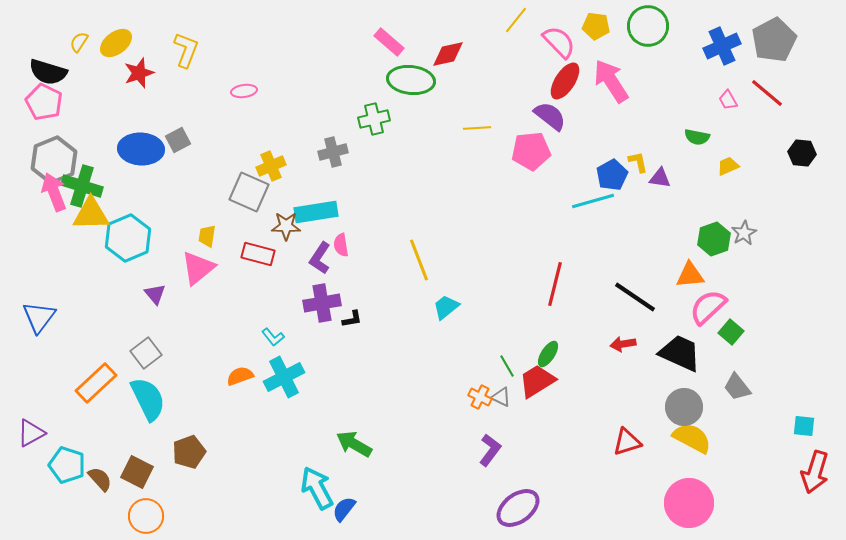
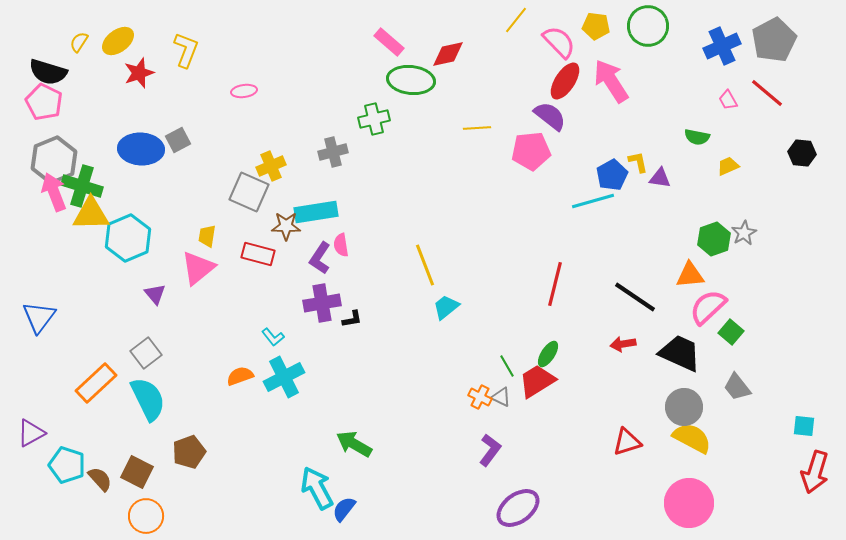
yellow ellipse at (116, 43): moved 2 px right, 2 px up
yellow line at (419, 260): moved 6 px right, 5 px down
